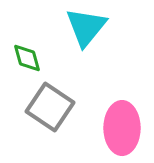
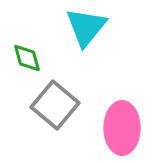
gray square: moved 5 px right, 2 px up; rotated 6 degrees clockwise
